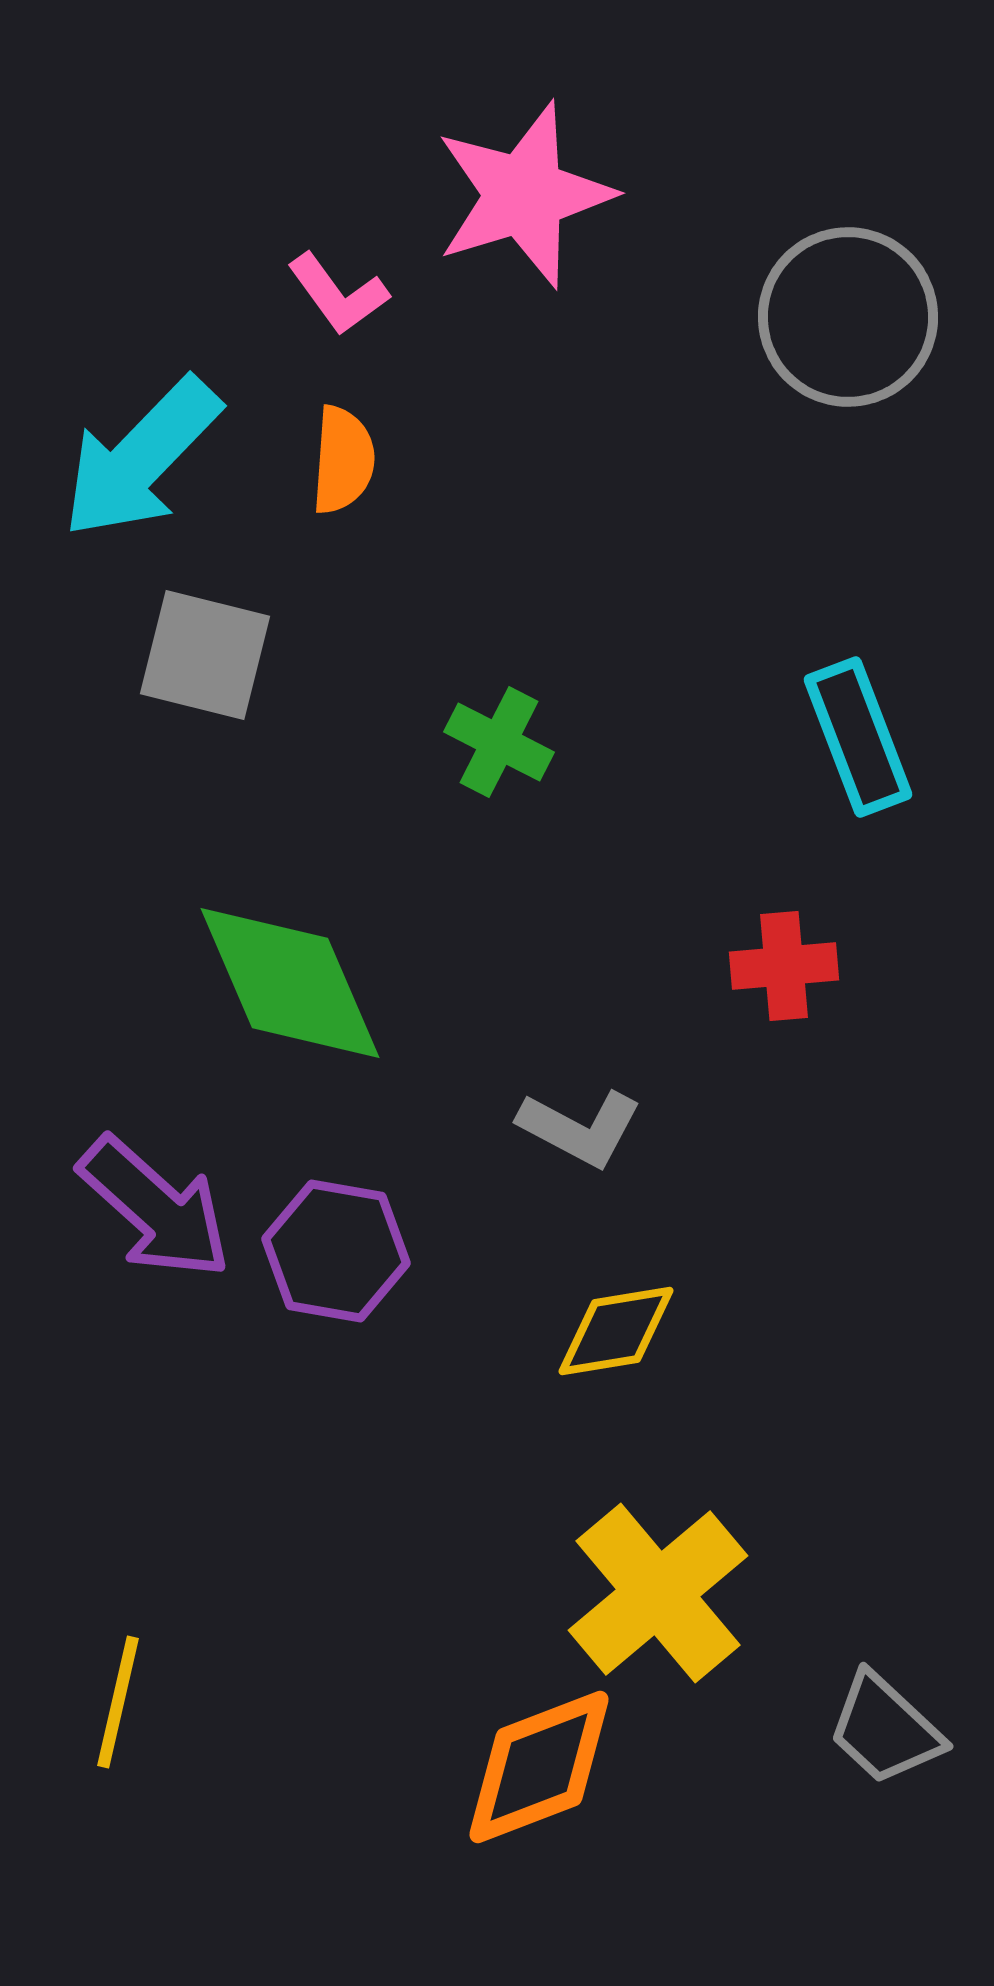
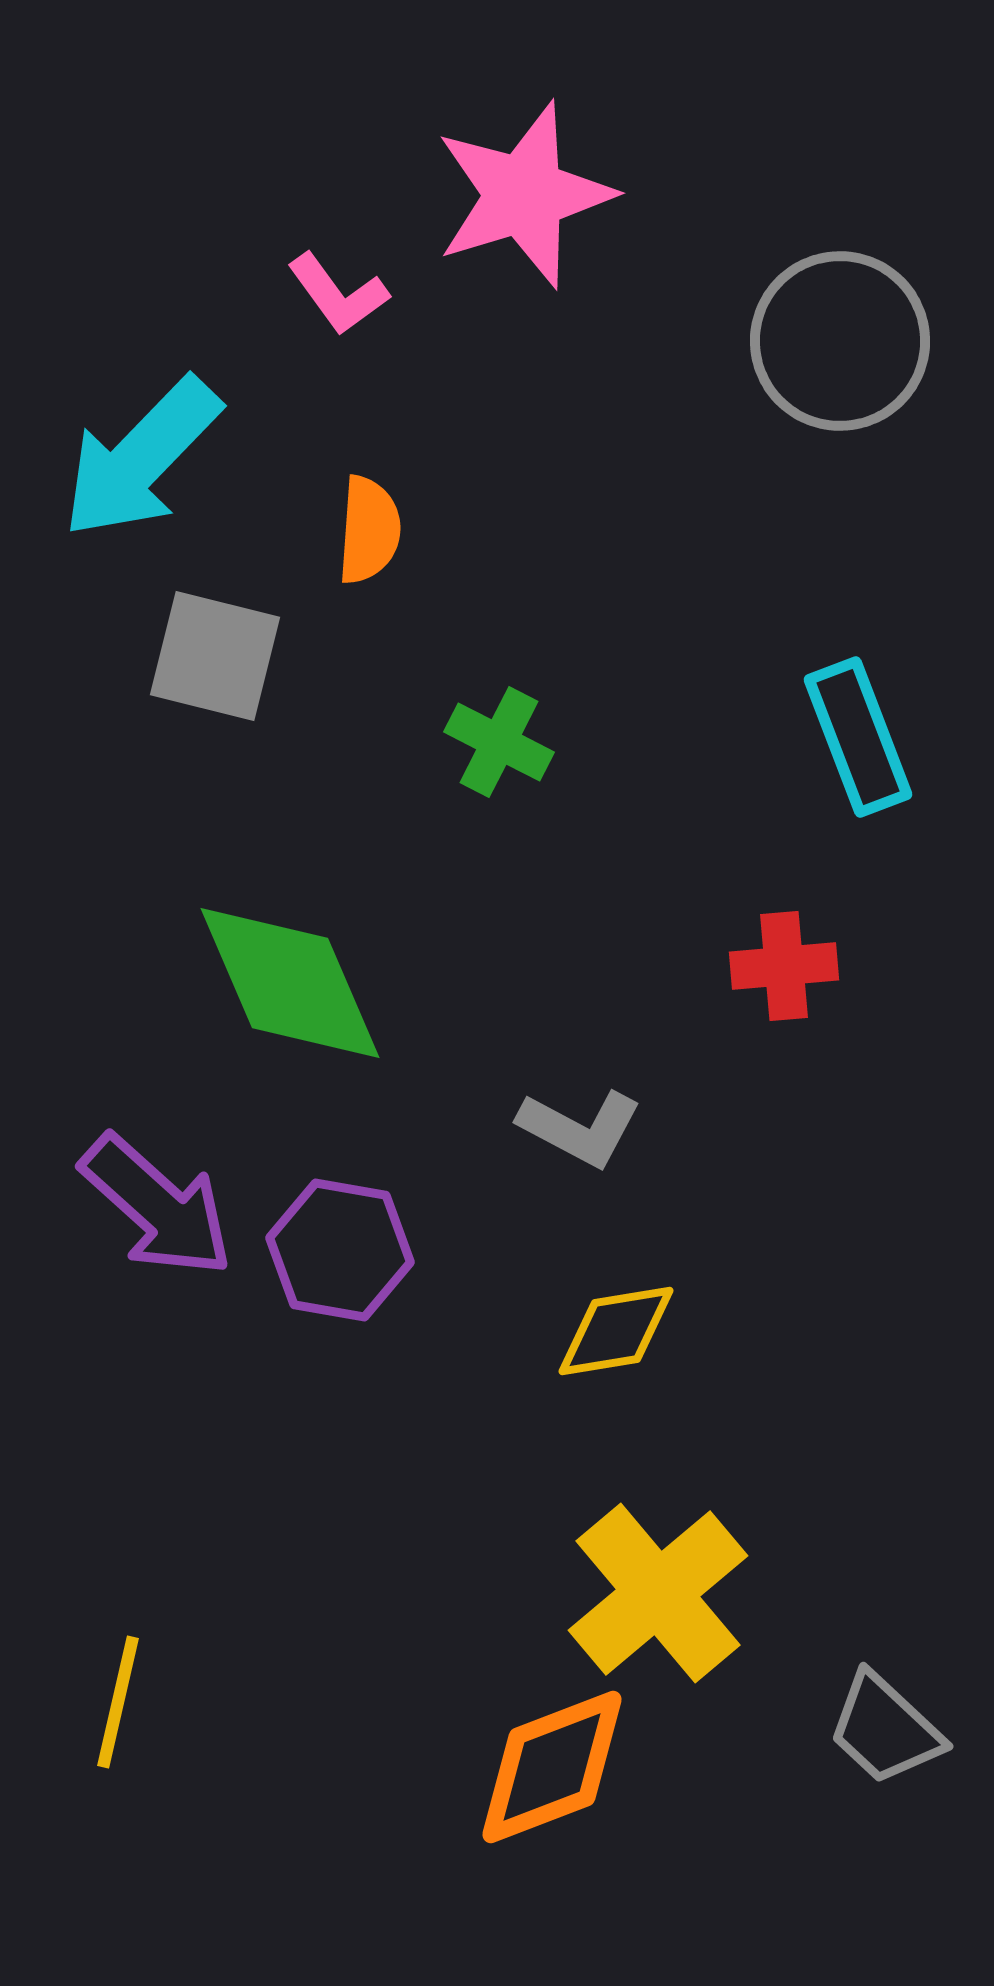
gray circle: moved 8 px left, 24 px down
orange semicircle: moved 26 px right, 70 px down
gray square: moved 10 px right, 1 px down
purple arrow: moved 2 px right, 2 px up
purple hexagon: moved 4 px right, 1 px up
orange diamond: moved 13 px right
